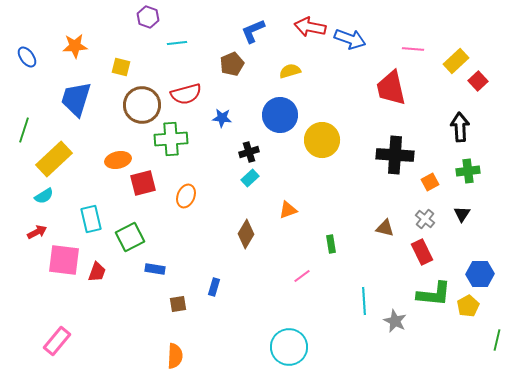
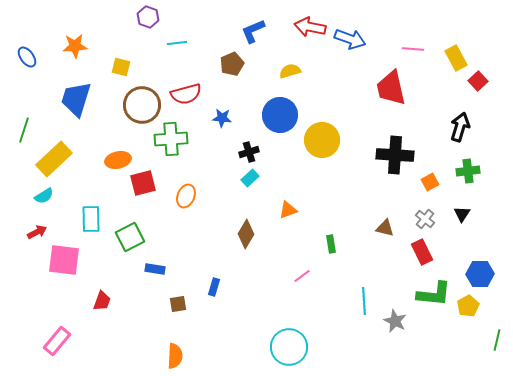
yellow rectangle at (456, 61): moved 3 px up; rotated 75 degrees counterclockwise
black arrow at (460, 127): rotated 20 degrees clockwise
cyan rectangle at (91, 219): rotated 12 degrees clockwise
red trapezoid at (97, 272): moved 5 px right, 29 px down
